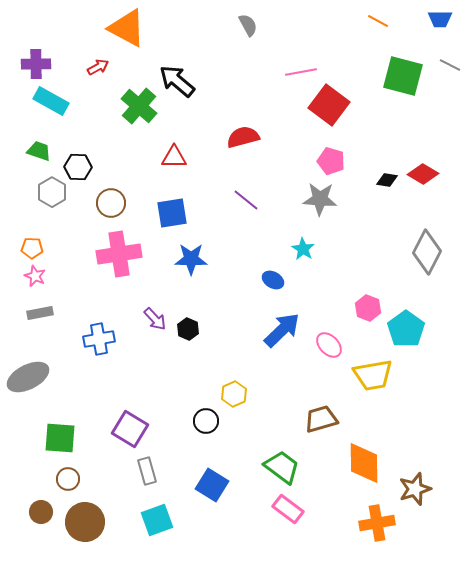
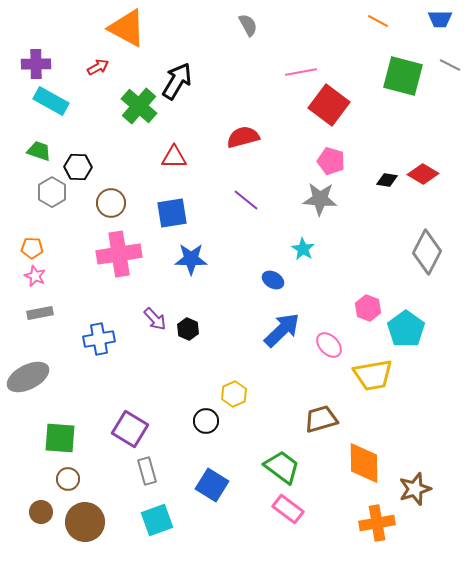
black arrow at (177, 81): rotated 81 degrees clockwise
